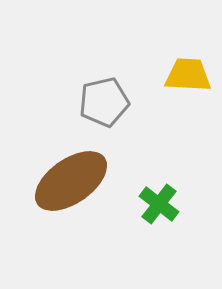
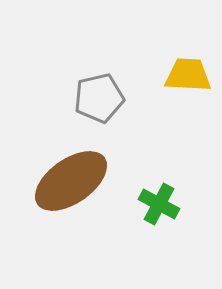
gray pentagon: moved 5 px left, 4 px up
green cross: rotated 9 degrees counterclockwise
